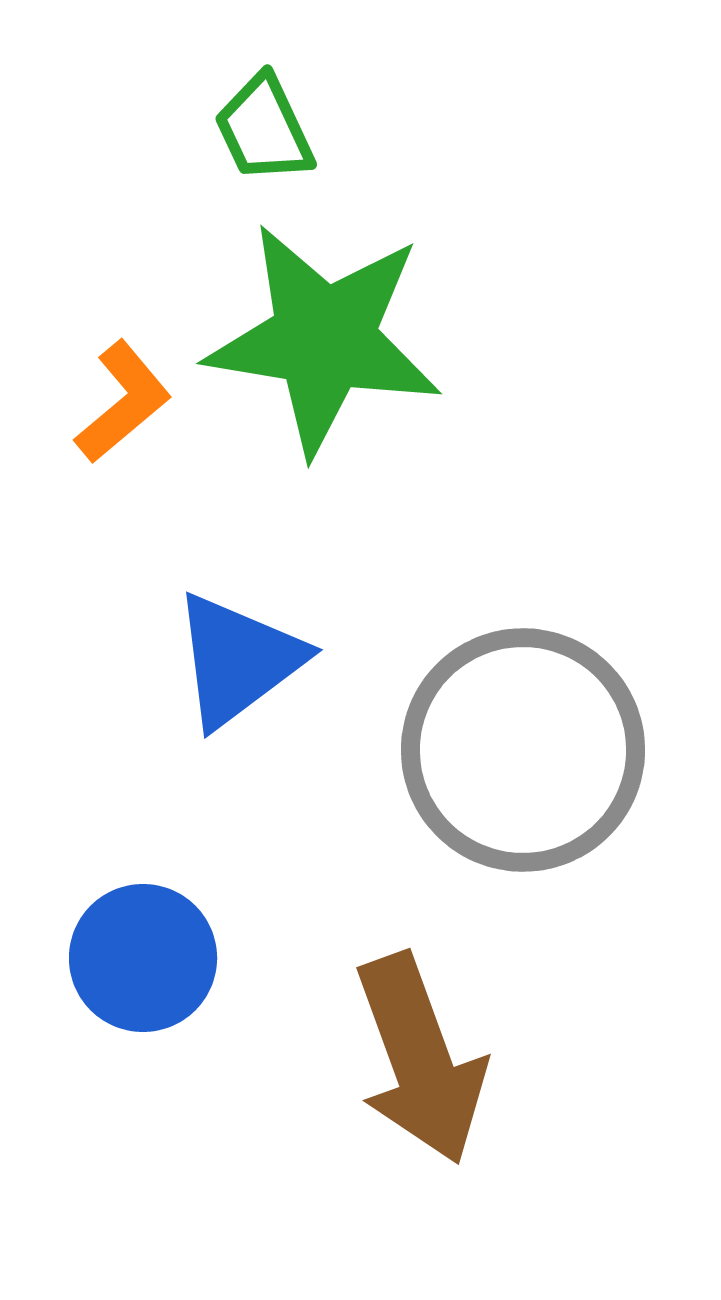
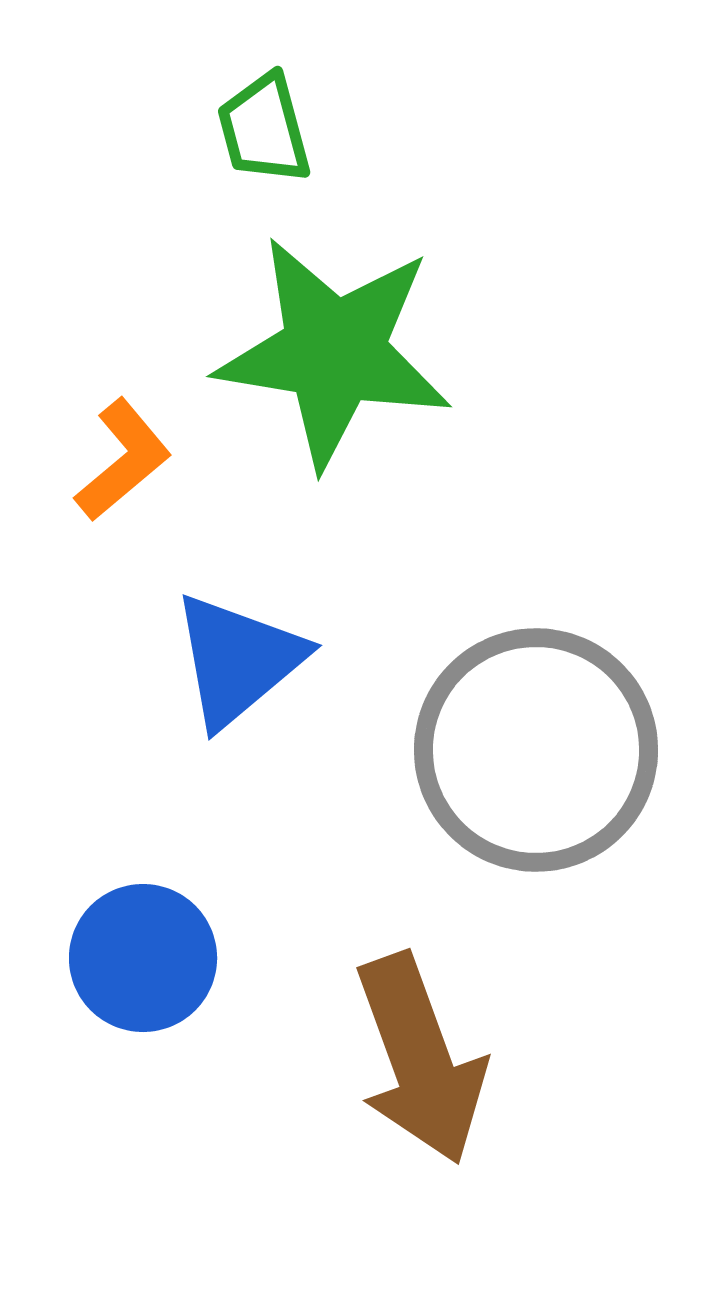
green trapezoid: rotated 10 degrees clockwise
green star: moved 10 px right, 13 px down
orange L-shape: moved 58 px down
blue triangle: rotated 3 degrees counterclockwise
gray circle: moved 13 px right
